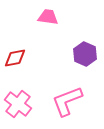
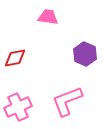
pink cross: moved 3 px down; rotated 28 degrees clockwise
